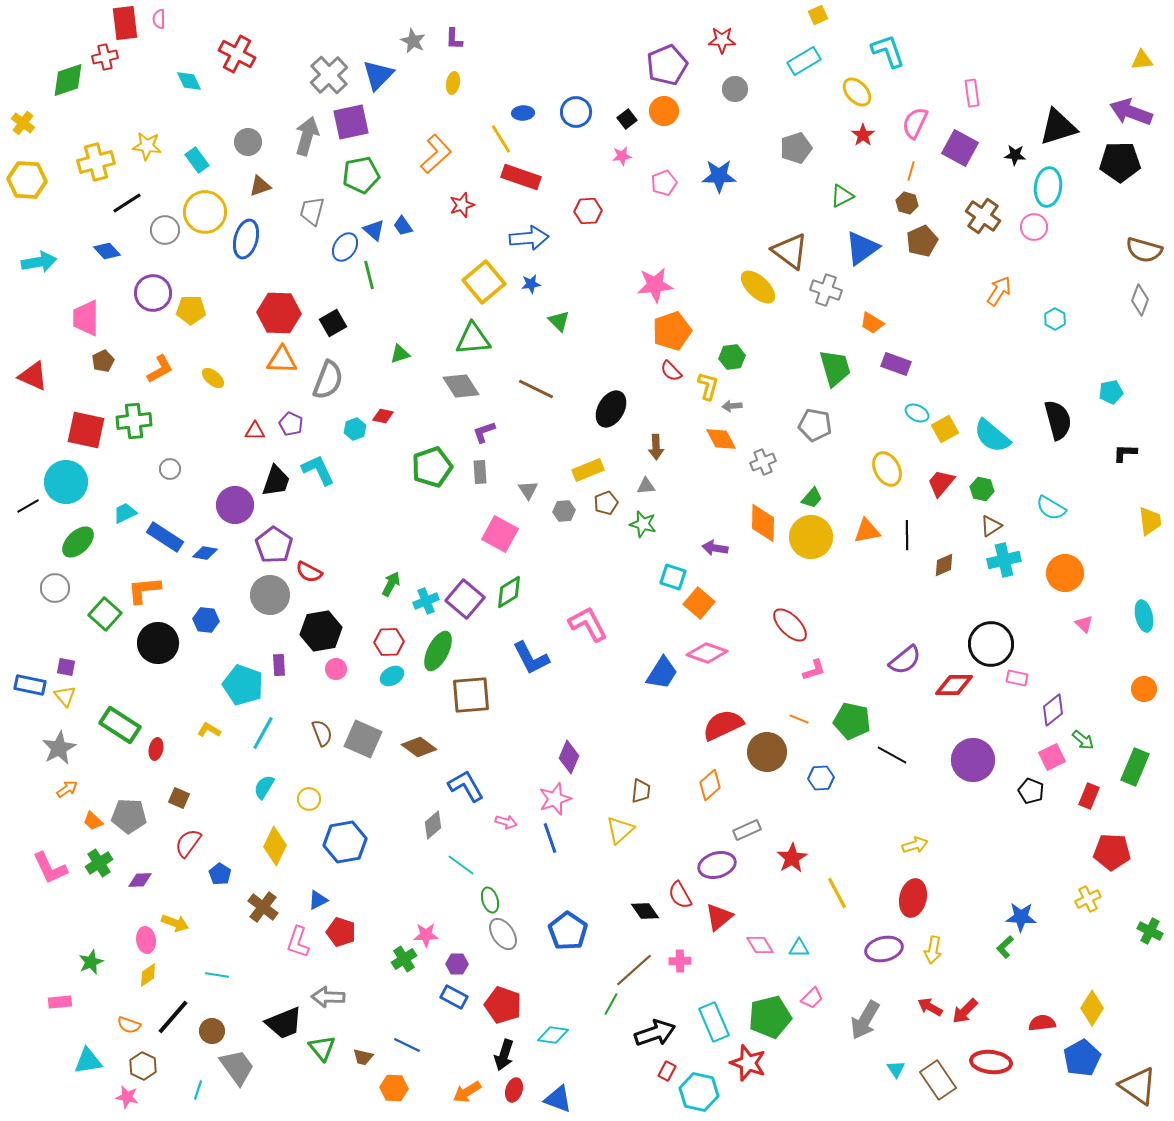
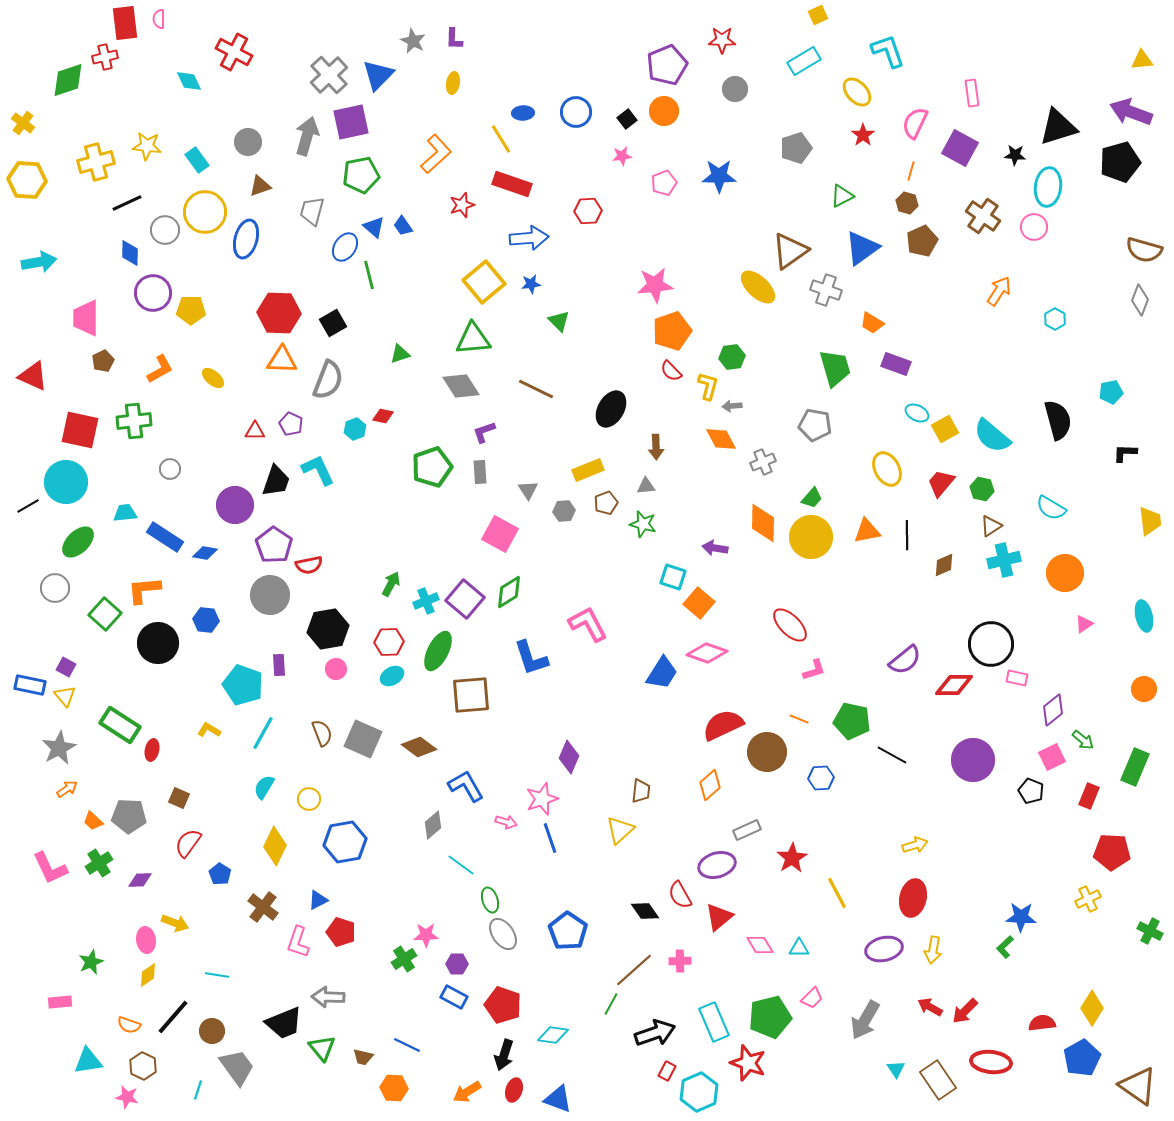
red cross at (237, 54): moved 3 px left, 2 px up
black pentagon at (1120, 162): rotated 15 degrees counterclockwise
red rectangle at (521, 177): moved 9 px left, 7 px down
black line at (127, 203): rotated 8 degrees clockwise
blue triangle at (374, 230): moved 3 px up
blue diamond at (107, 251): moved 23 px right, 2 px down; rotated 44 degrees clockwise
brown triangle at (790, 251): rotated 48 degrees clockwise
red square at (86, 430): moved 6 px left
cyan trapezoid at (125, 513): rotated 20 degrees clockwise
red semicircle at (309, 572): moved 7 px up; rotated 40 degrees counterclockwise
pink triangle at (1084, 624): rotated 42 degrees clockwise
black hexagon at (321, 631): moved 7 px right, 2 px up
blue L-shape at (531, 658): rotated 9 degrees clockwise
purple square at (66, 667): rotated 18 degrees clockwise
red ellipse at (156, 749): moved 4 px left, 1 px down
pink star at (555, 799): moved 13 px left
cyan hexagon at (699, 1092): rotated 24 degrees clockwise
